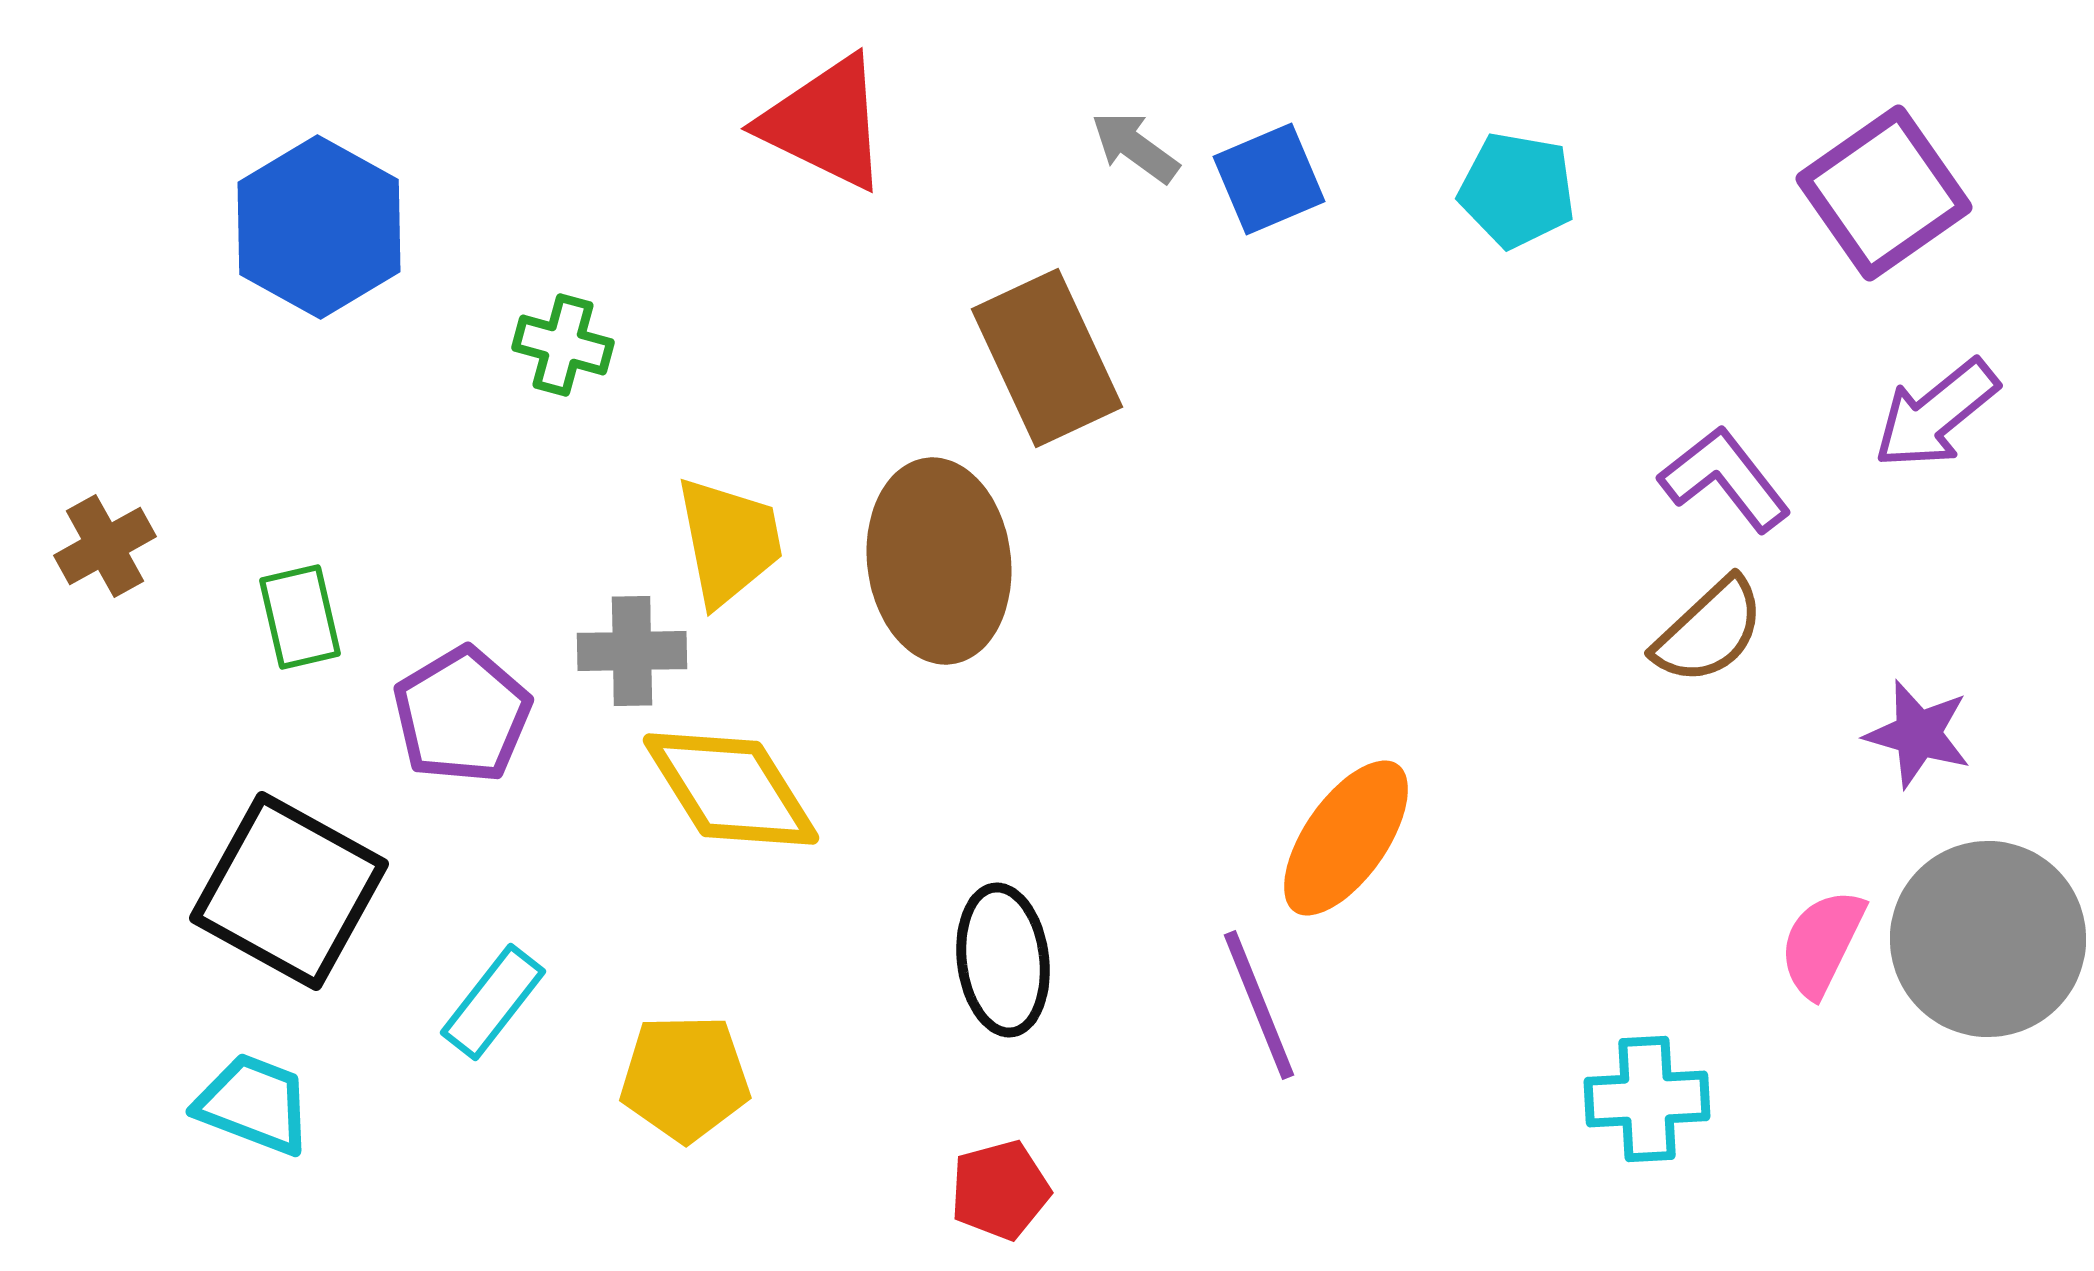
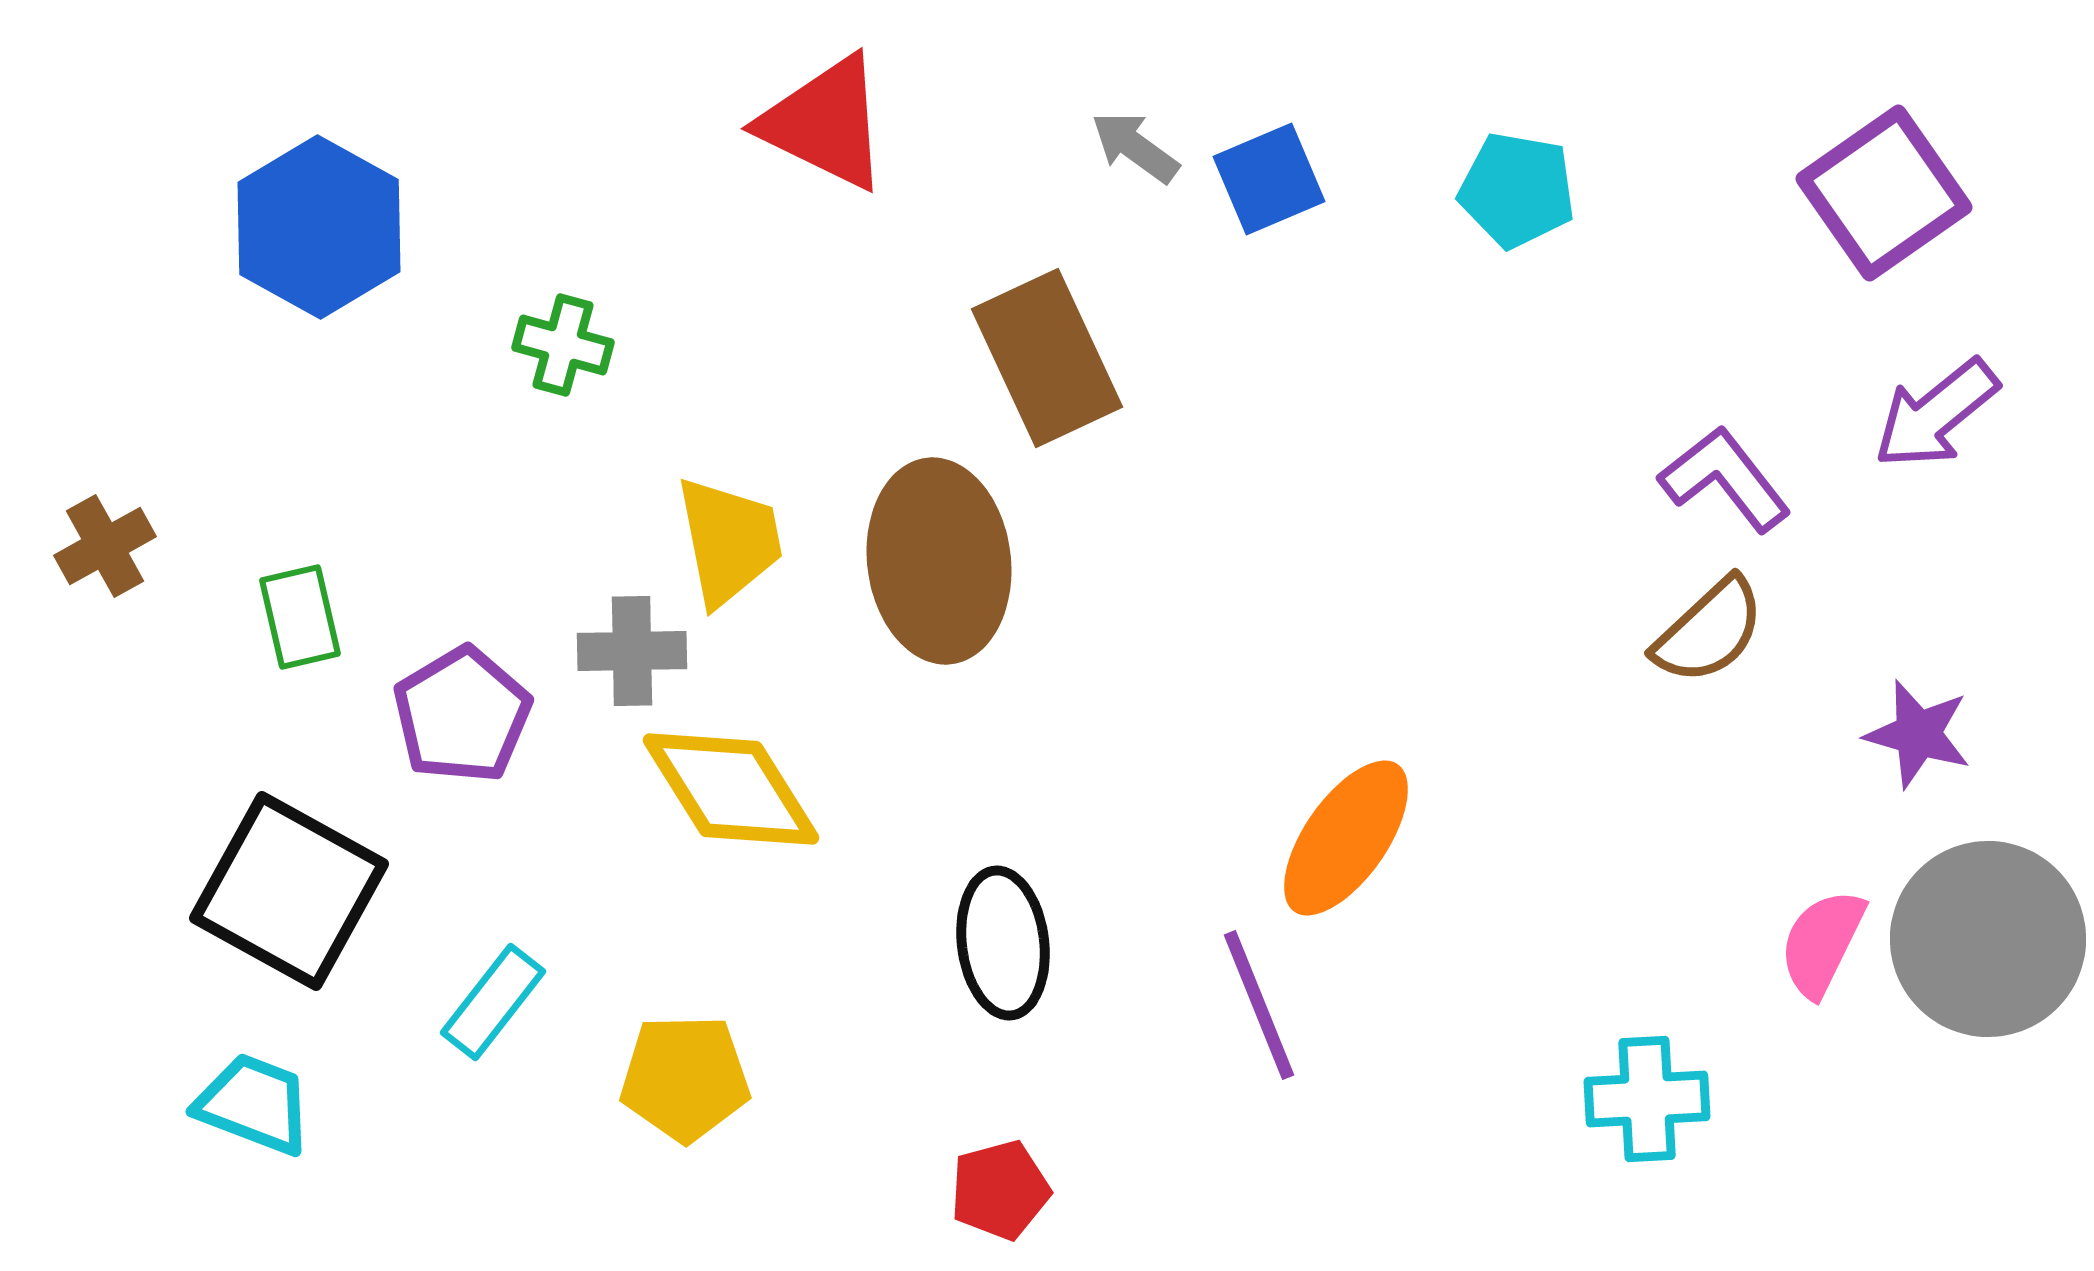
black ellipse: moved 17 px up
